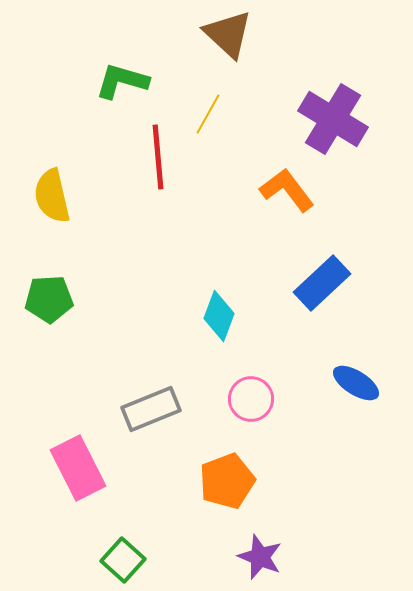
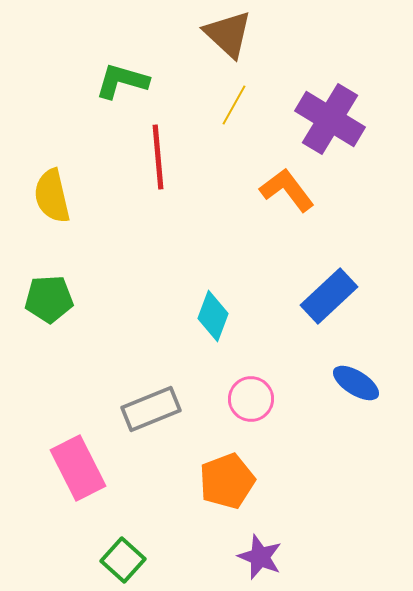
yellow line: moved 26 px right, 9 px up
purple cross: moved 3 px left
blue rectangle: moved 7 px right, 13 px down
cyan diamond: moved 6 px left
